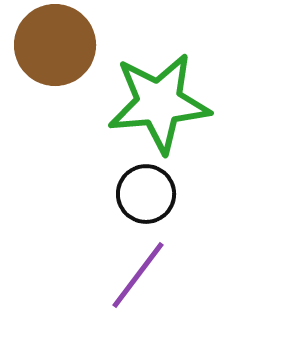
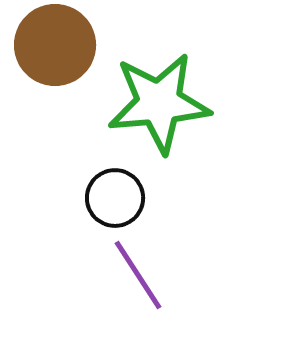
black circle: moved 31 px left, 4 px down
purple line: rotated 70 degrees counterclockwise
